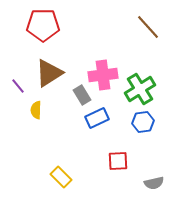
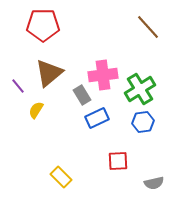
brown triangle: rotated 8 degrees counterclockwise
yellow semicircle: rotated 30 degrees clockwise
